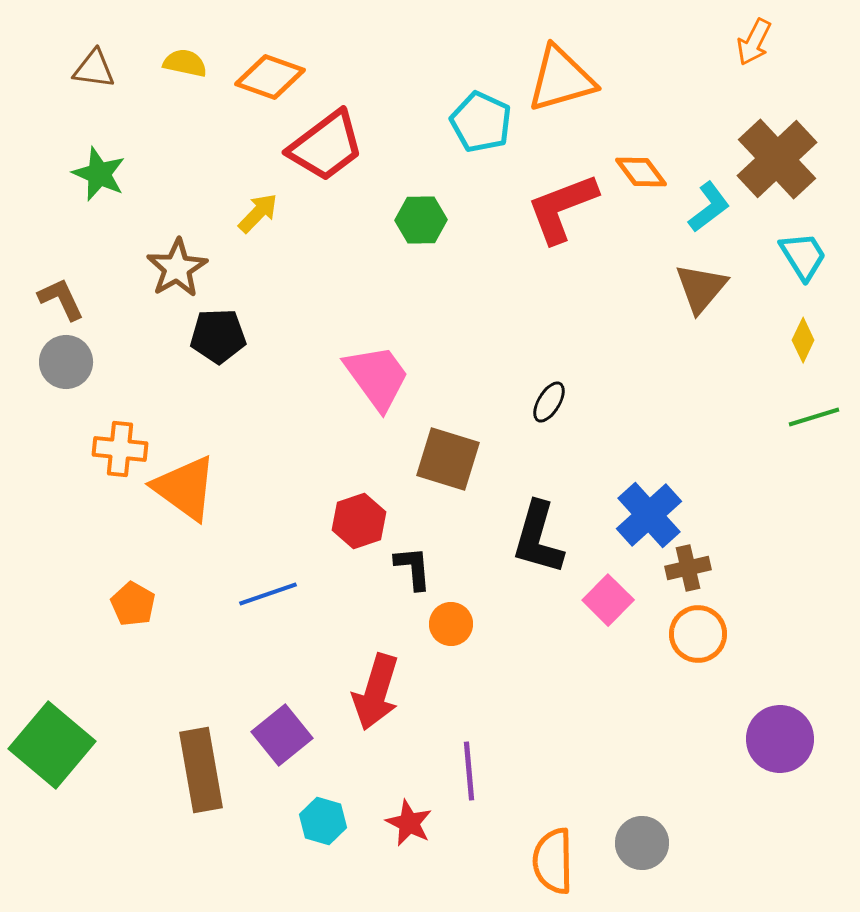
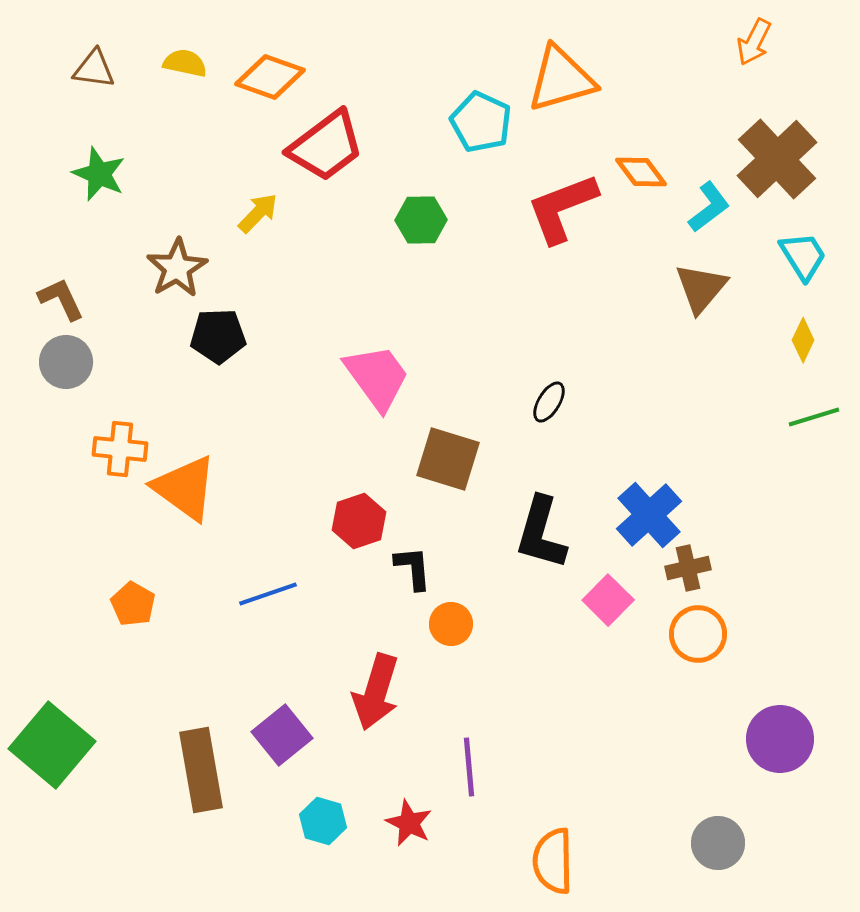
black L-shape at (538, 538): moved 3 px right, 5 px up
purple line at (469, 771): moved 4 px up
gray circle at (642, 843): moved 76 px right
